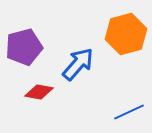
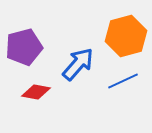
orange hexagon: moved 2 px down
red diamond: moved 3 px left
blue line: moved 6 px left, 31 px up
